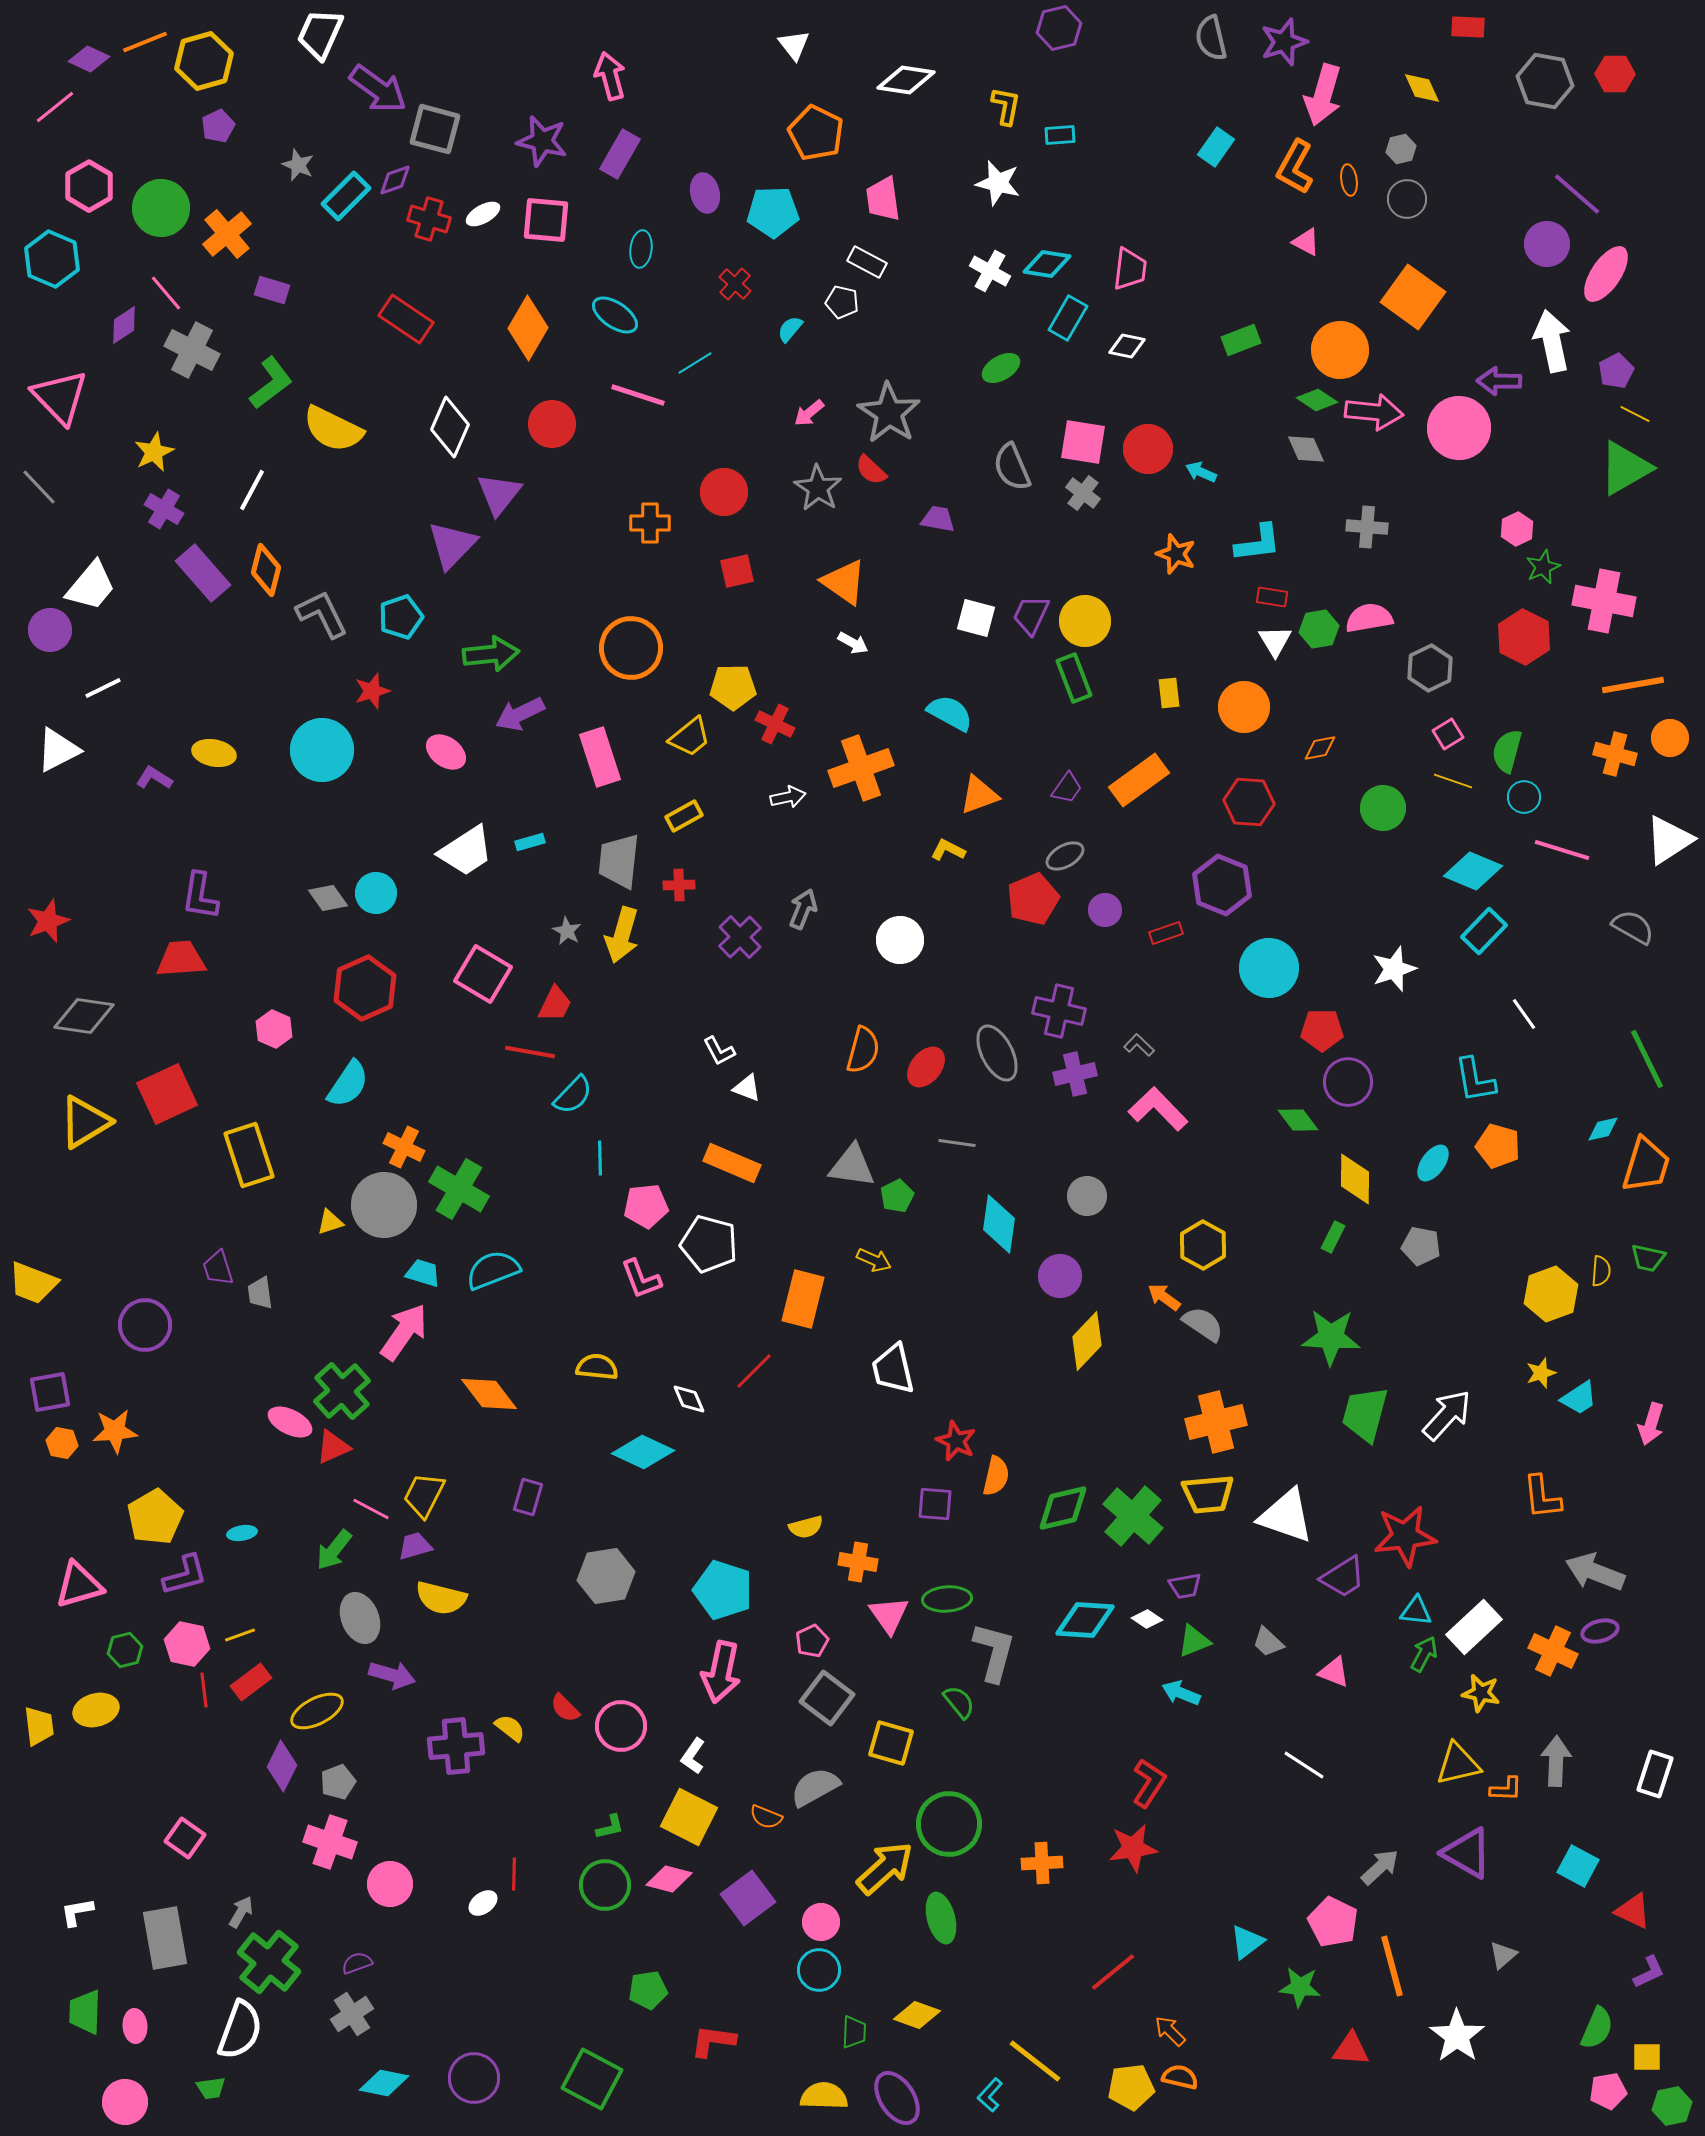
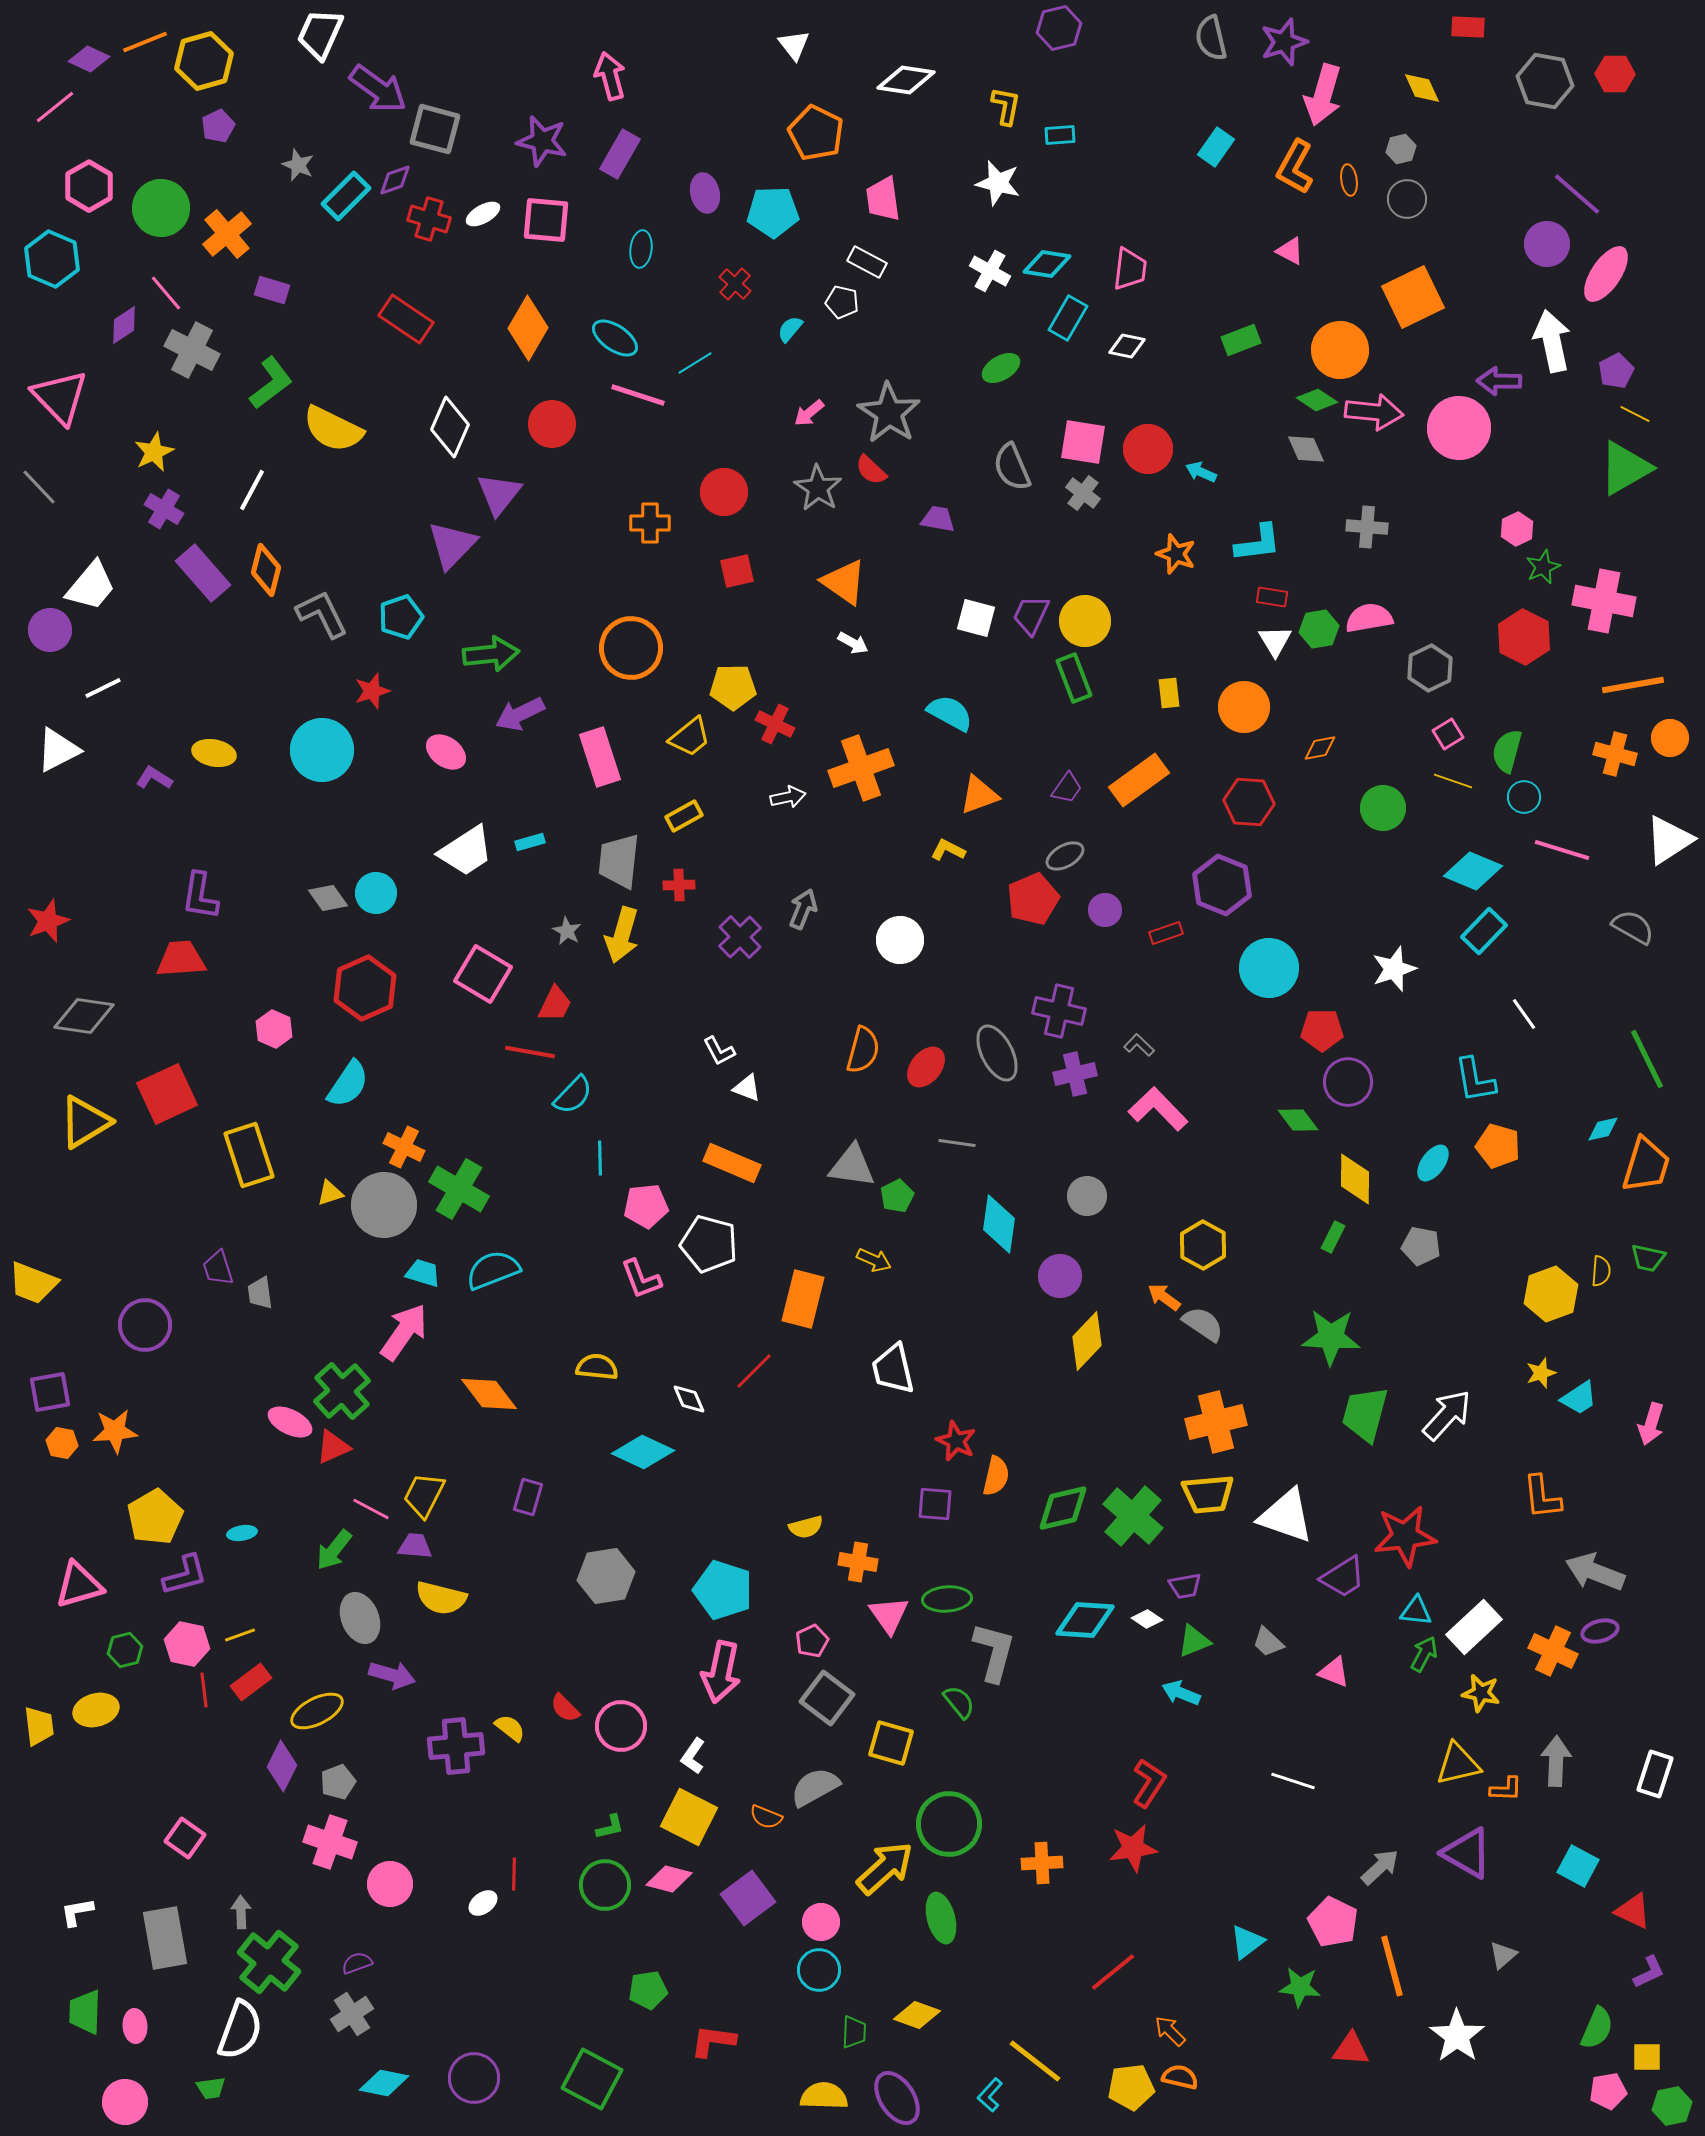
pink triangle at (1306, 242): moved 16 px left, 9 px down
orange square at (1413, 297): rotated 28 degrees clockwise
cyan ellipse at (615, 315): moved 23 px down
yellow triangle at (330, 1222): moved 29 px up
purple trapezoid at (415, 1546): rotated 21 degrees clockwise
white line at (1304, 1765): moved 11 px left, 16 px down; rotated 15 degrees counterclockwise
gray arrow at (241, 1912): rotated 32 degrees counterclockwise
